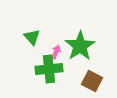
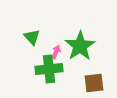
brown square: moved 2 px right, 2 px down; rotated 35 degrees counterclockwise
